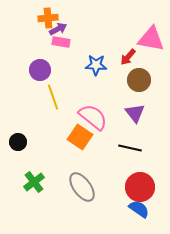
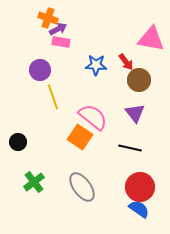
orange cross: rotated 24 degrees clockwise
red arrow: moved 2 px left, 5 px down; rotated 78 degrees counterclockwise
